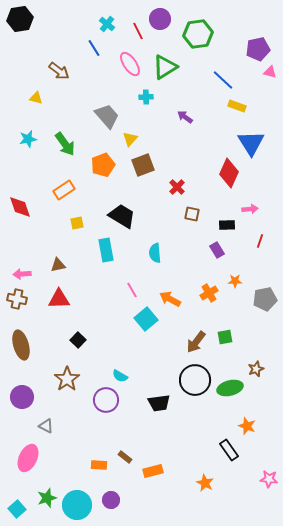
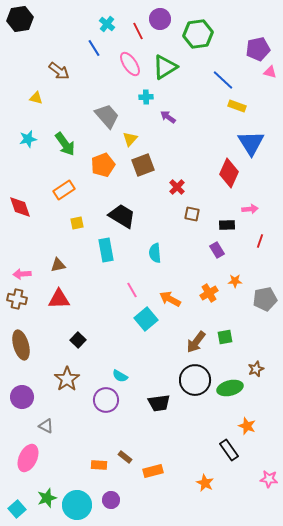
purple arrow at (185, 117): moved 17 px left
